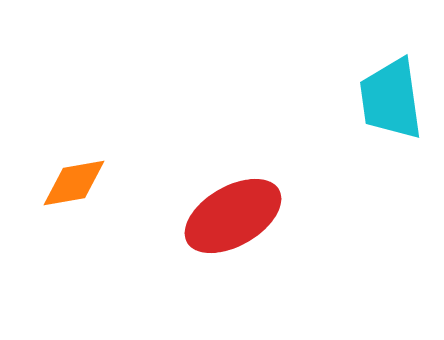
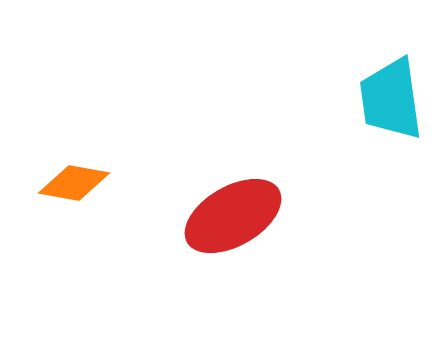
orange diamond: rotated 20 degrees clockwise
